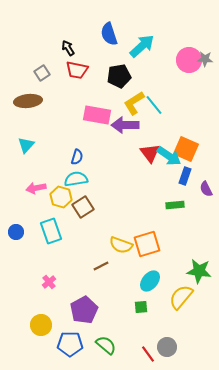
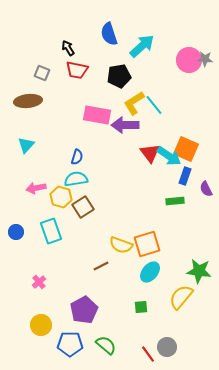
gray square at (42, 73): rotated 35 degrees counterclockwise
green rectangle at (175, 205): moved 4 px up
cyan ellipse at (150, 281): moved 9 px up
pink cross at (49, 282): moved 10 px left
